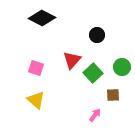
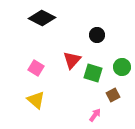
pink square: rotated 14 degrees clockwise
green square: rotated 30 degrees counterclockwise
brown square: rotated 24 degrees counterclockwise
